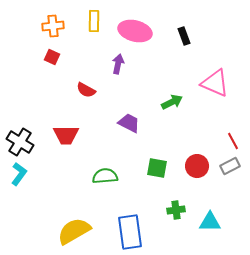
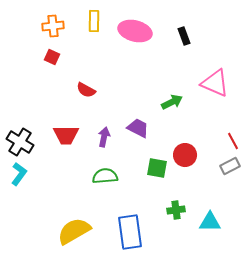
purple arrow: moved 14 px left, 73 px down
purple trapezoid: moved 9 px right, 5 px down
red circle: moved 12 px left, 11 px up
